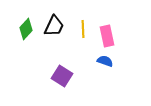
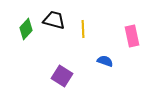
black trapezoid: moved 6 px up; rotated 100 degrees counterclockwise
pink rectangle: moved 25 px right
